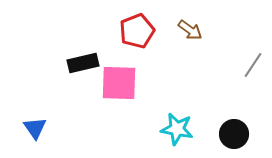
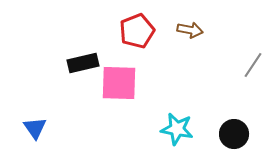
brown arrow: rotated 25 degrees counterclockwise
